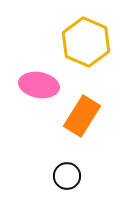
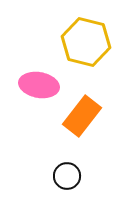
yellow hexagon: rotated 9 degrees counterclockwise
orange rectangle: rotated 6 degrees clockwise
